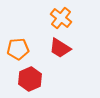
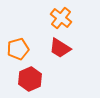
orange pentagon: rotated 10 degrees counterclockwise
